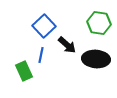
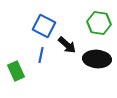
blue square: rotated 20 degrees counterclockwise
black ellipse: moved 1 px right
green rectangle: moved 8 px left
